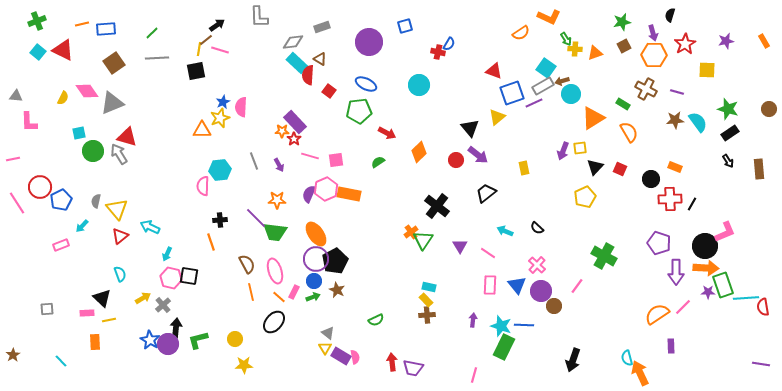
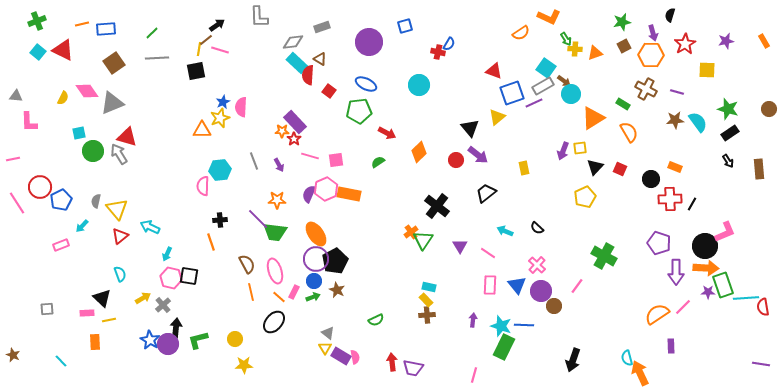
orange hexagon at (654, 55): moved 3 px left
brown arrow at (562, 81): moved 2 px right; rotated 128 degrees counterclockwise
purple line at (256, 218): moved 2 px right, 1 px down
brown star at (13, 355): rotated 16 degrees counterclockwise
